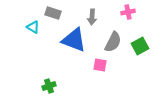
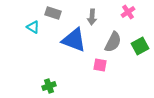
pink cross: rotated 24 degrees counterclockwise
